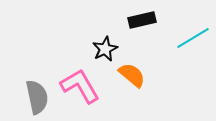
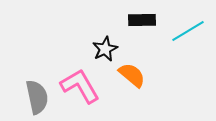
black rectangle: rotated 12 degrees clockwise
cyan line: moved 5 px left, 7 px up
